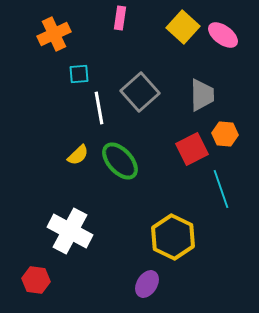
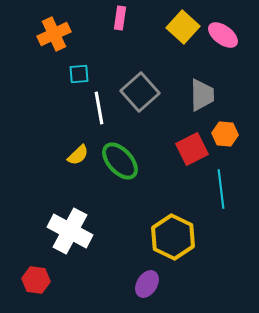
cyan line: rotated 12 degrees clockwise
